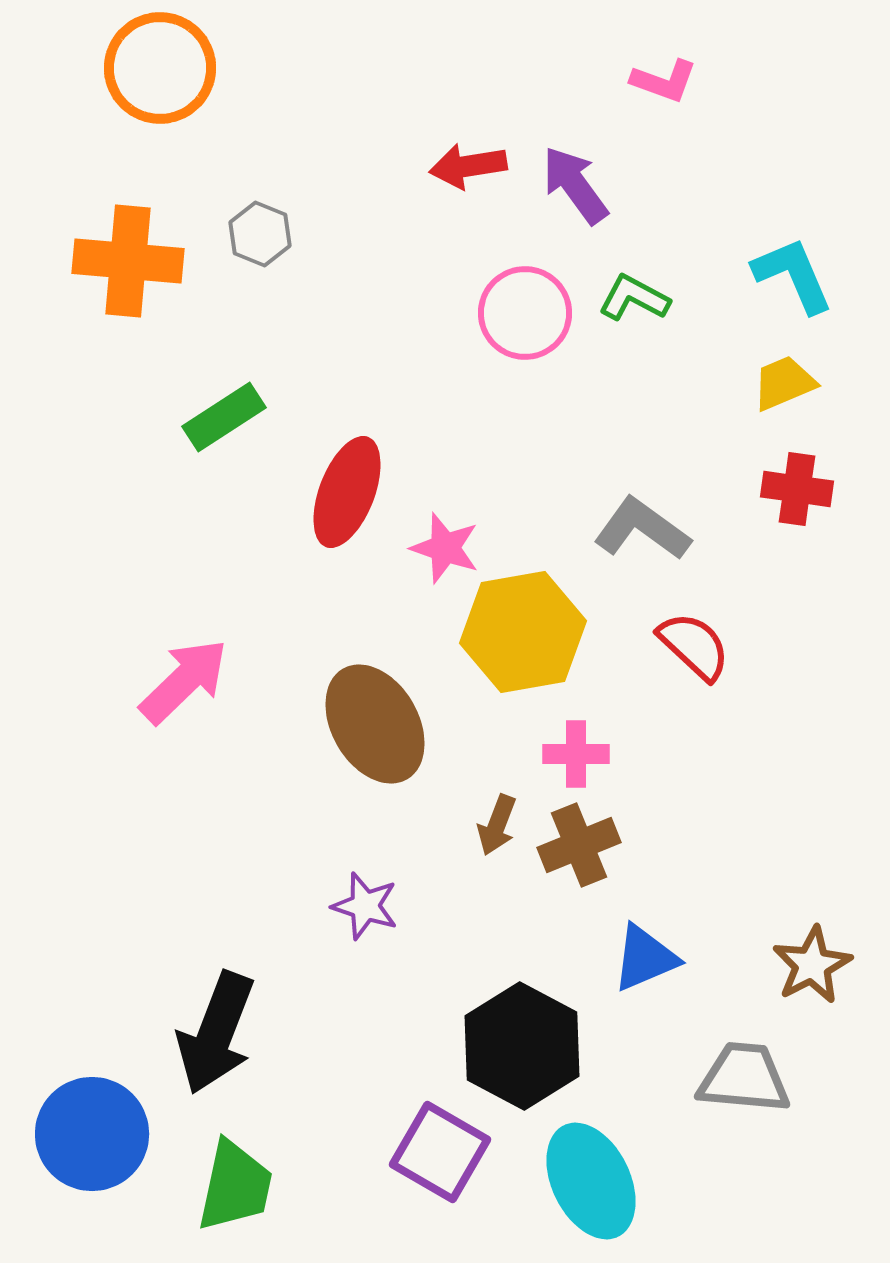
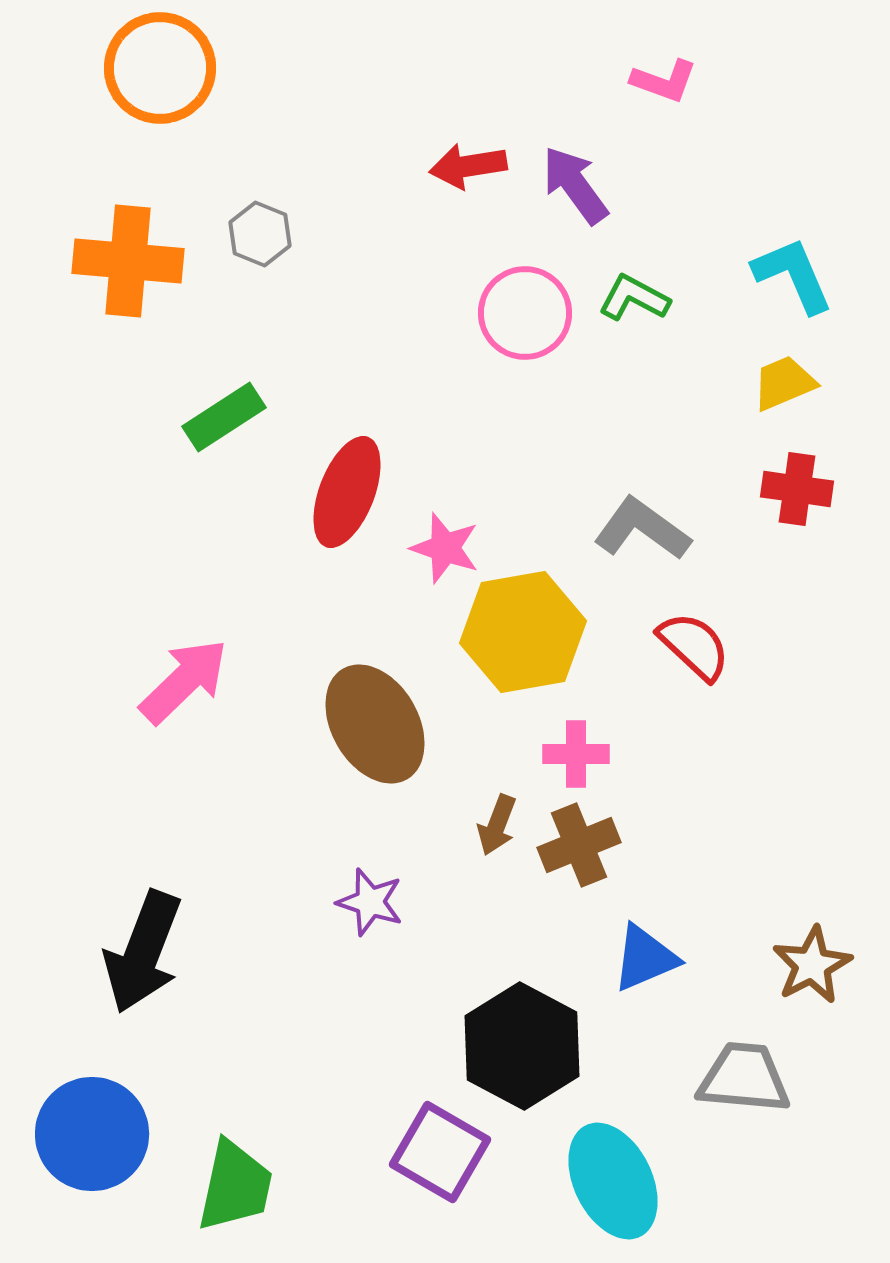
purple star: moved 5 px right, 4 px up
black arrow: moved 73 px left, 81 px up
cyan ellipse: moved 22 px right
